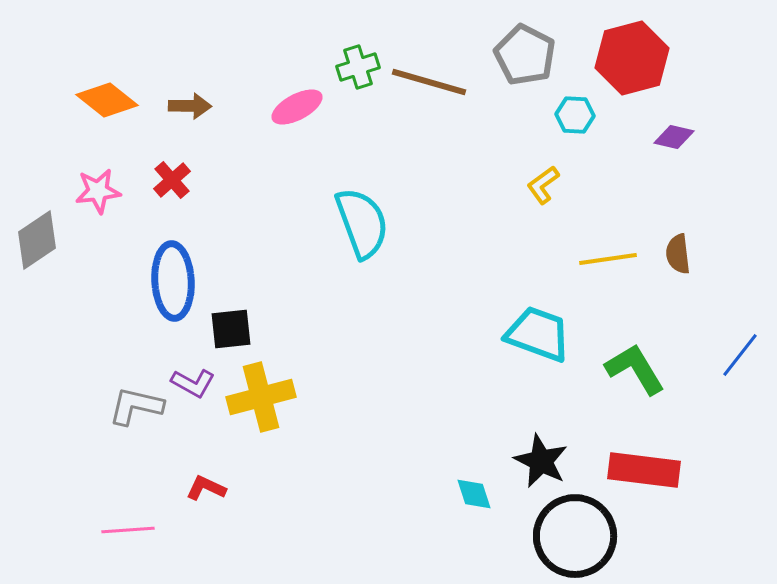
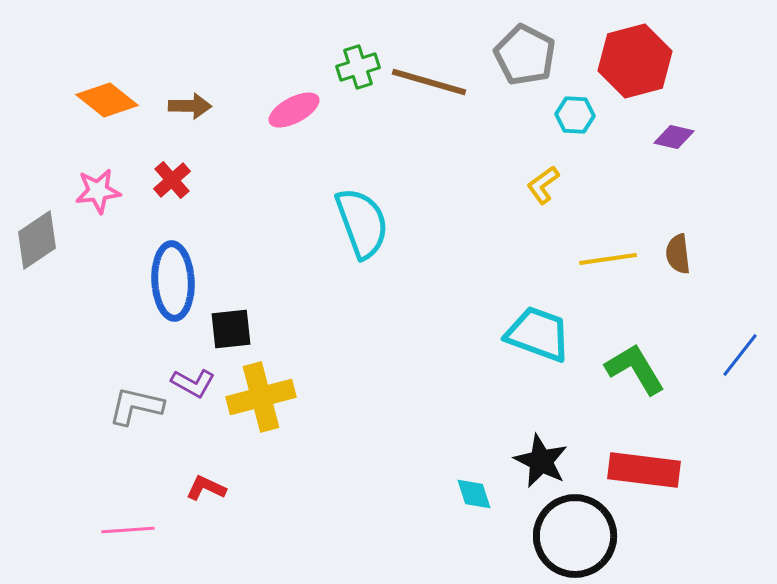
red hexagon: moved 3 px right, 3 px down
pink ellipse: moved 3 px left, 3 px down
